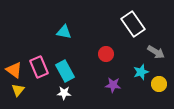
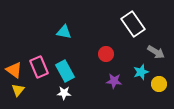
purple star: moved 1 px right, 4 px up
